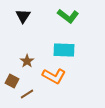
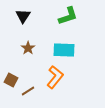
green L-shape: rotated 55 degrees counterclockwise
brown star: moved 1 px right, 13 px up
orange L-shape: moved 1 px right, 1 px down; rotated 80 degrees counterclockwise
brown square: moved 1 px left, 1 px up
brown line: moved 1 px right, 3 px up
